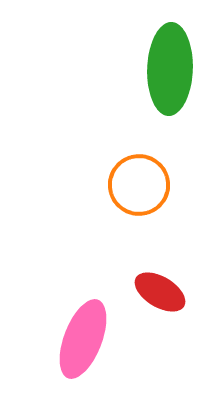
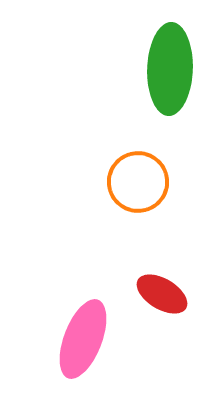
orange circle: moved 1 px left, 3 px up
red ellipse: moved 2 px right, 2 px down
